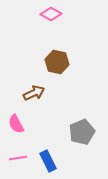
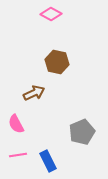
pink line: moved 3 px up
